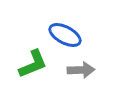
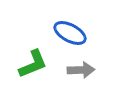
blue ellipse: moved 5 px right, 2 px up
